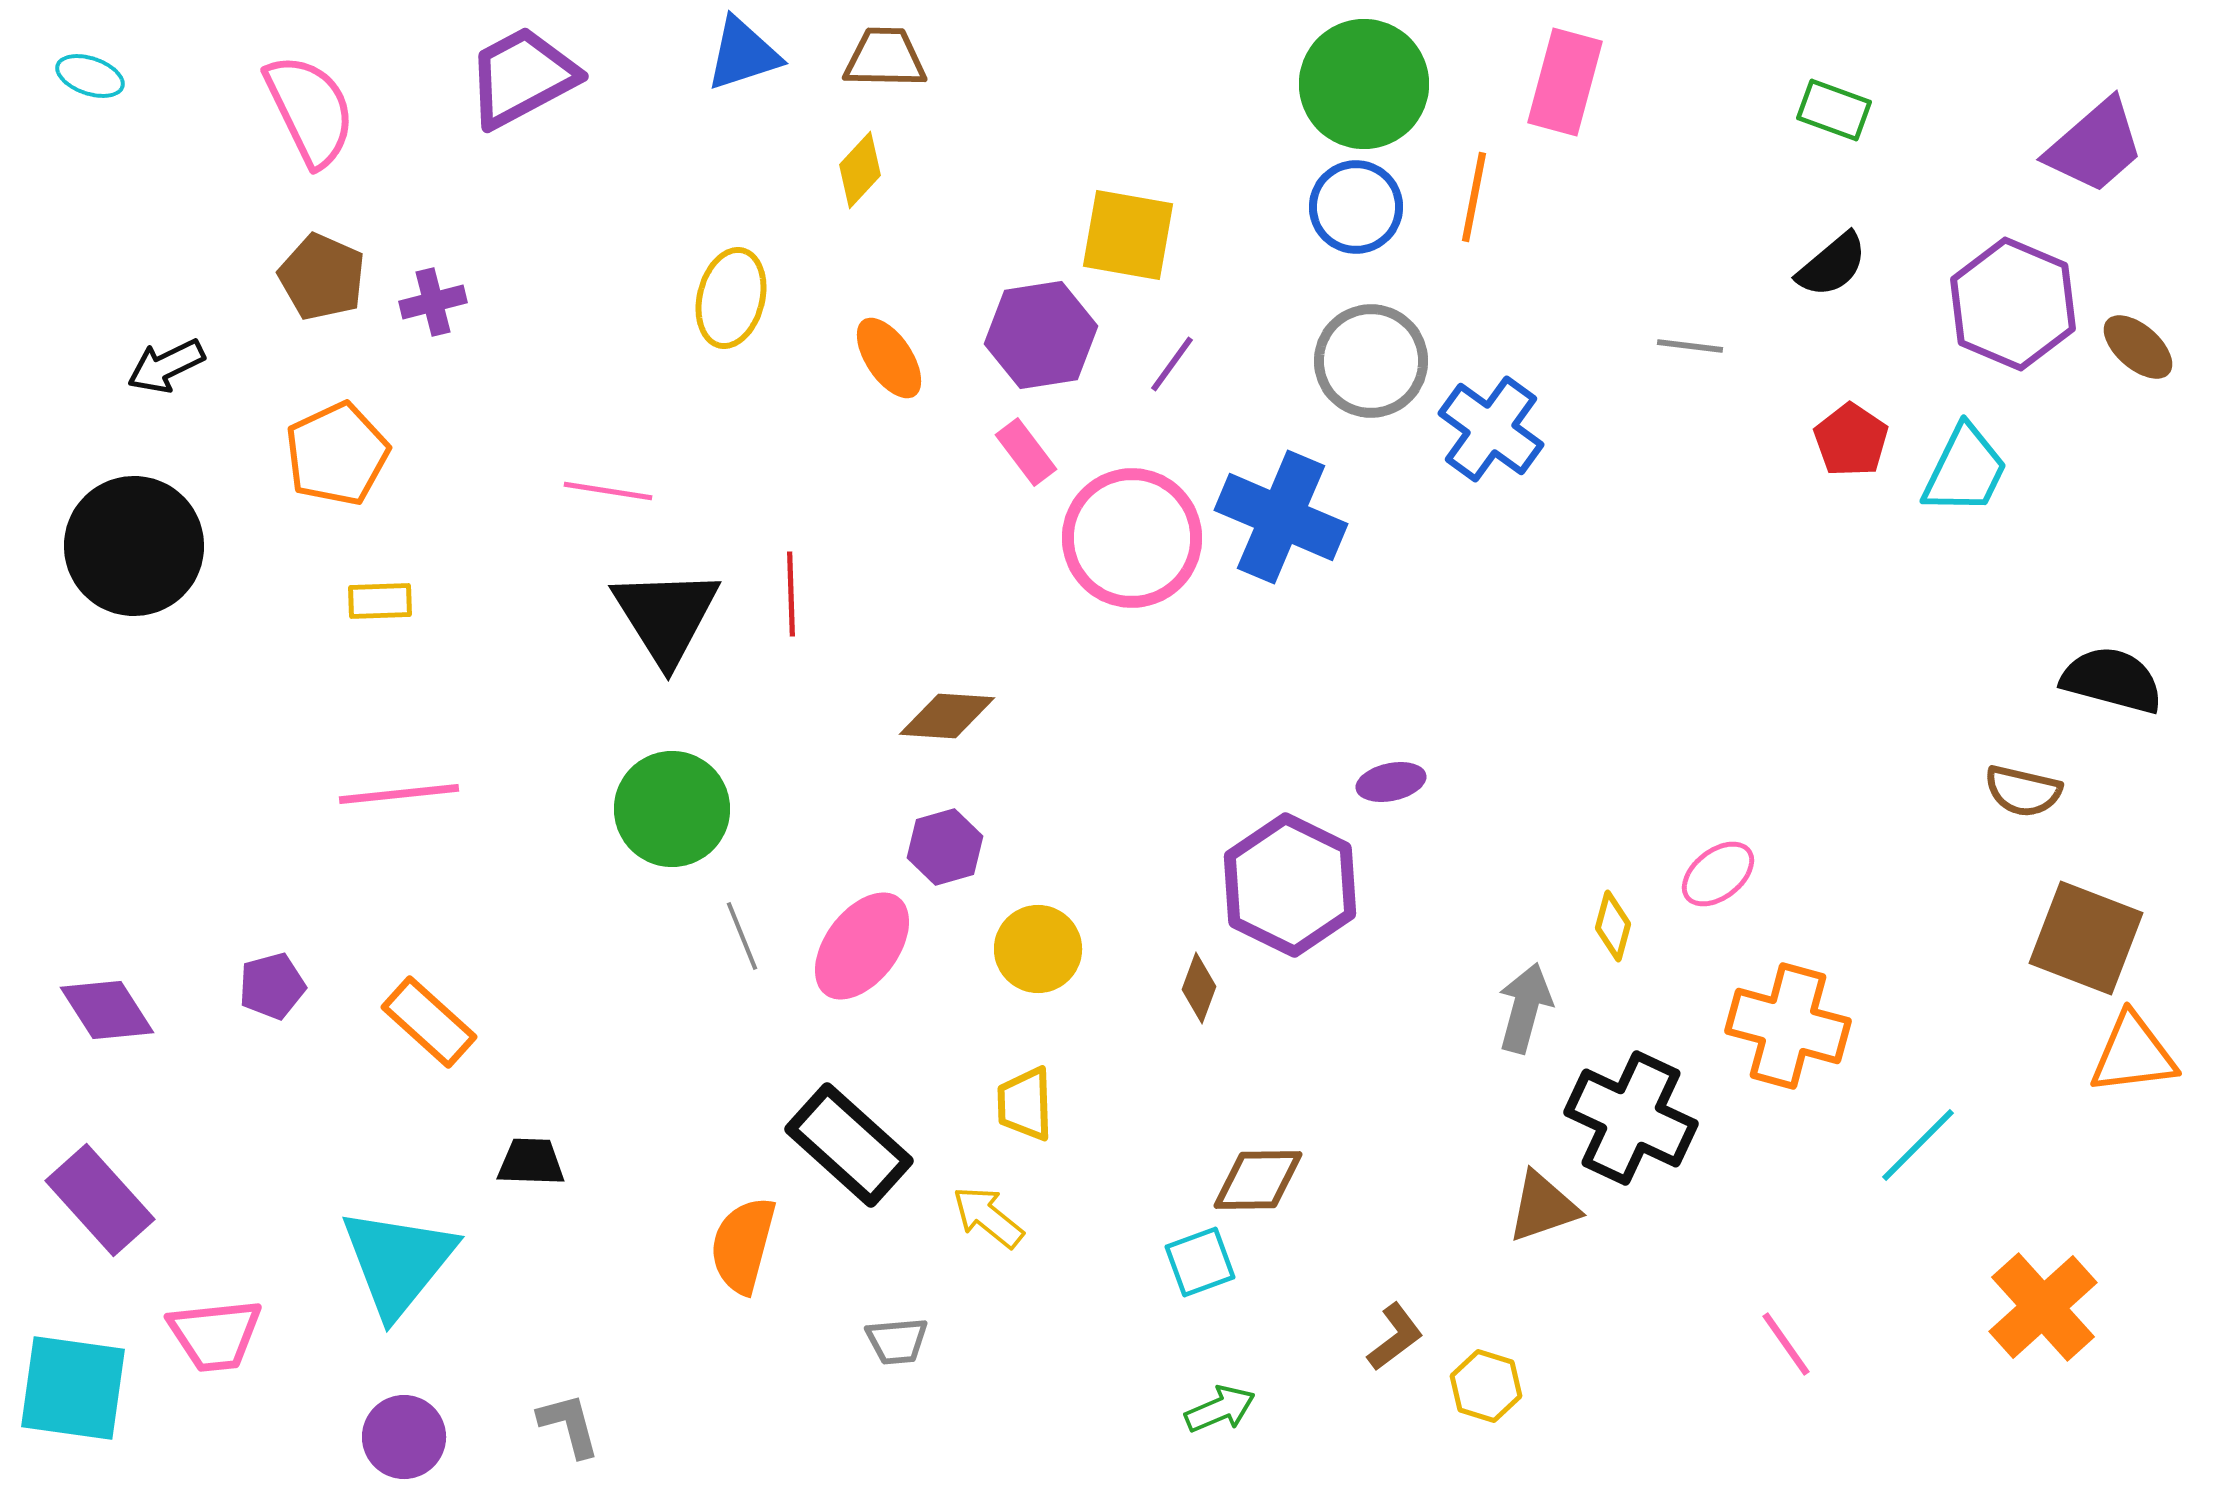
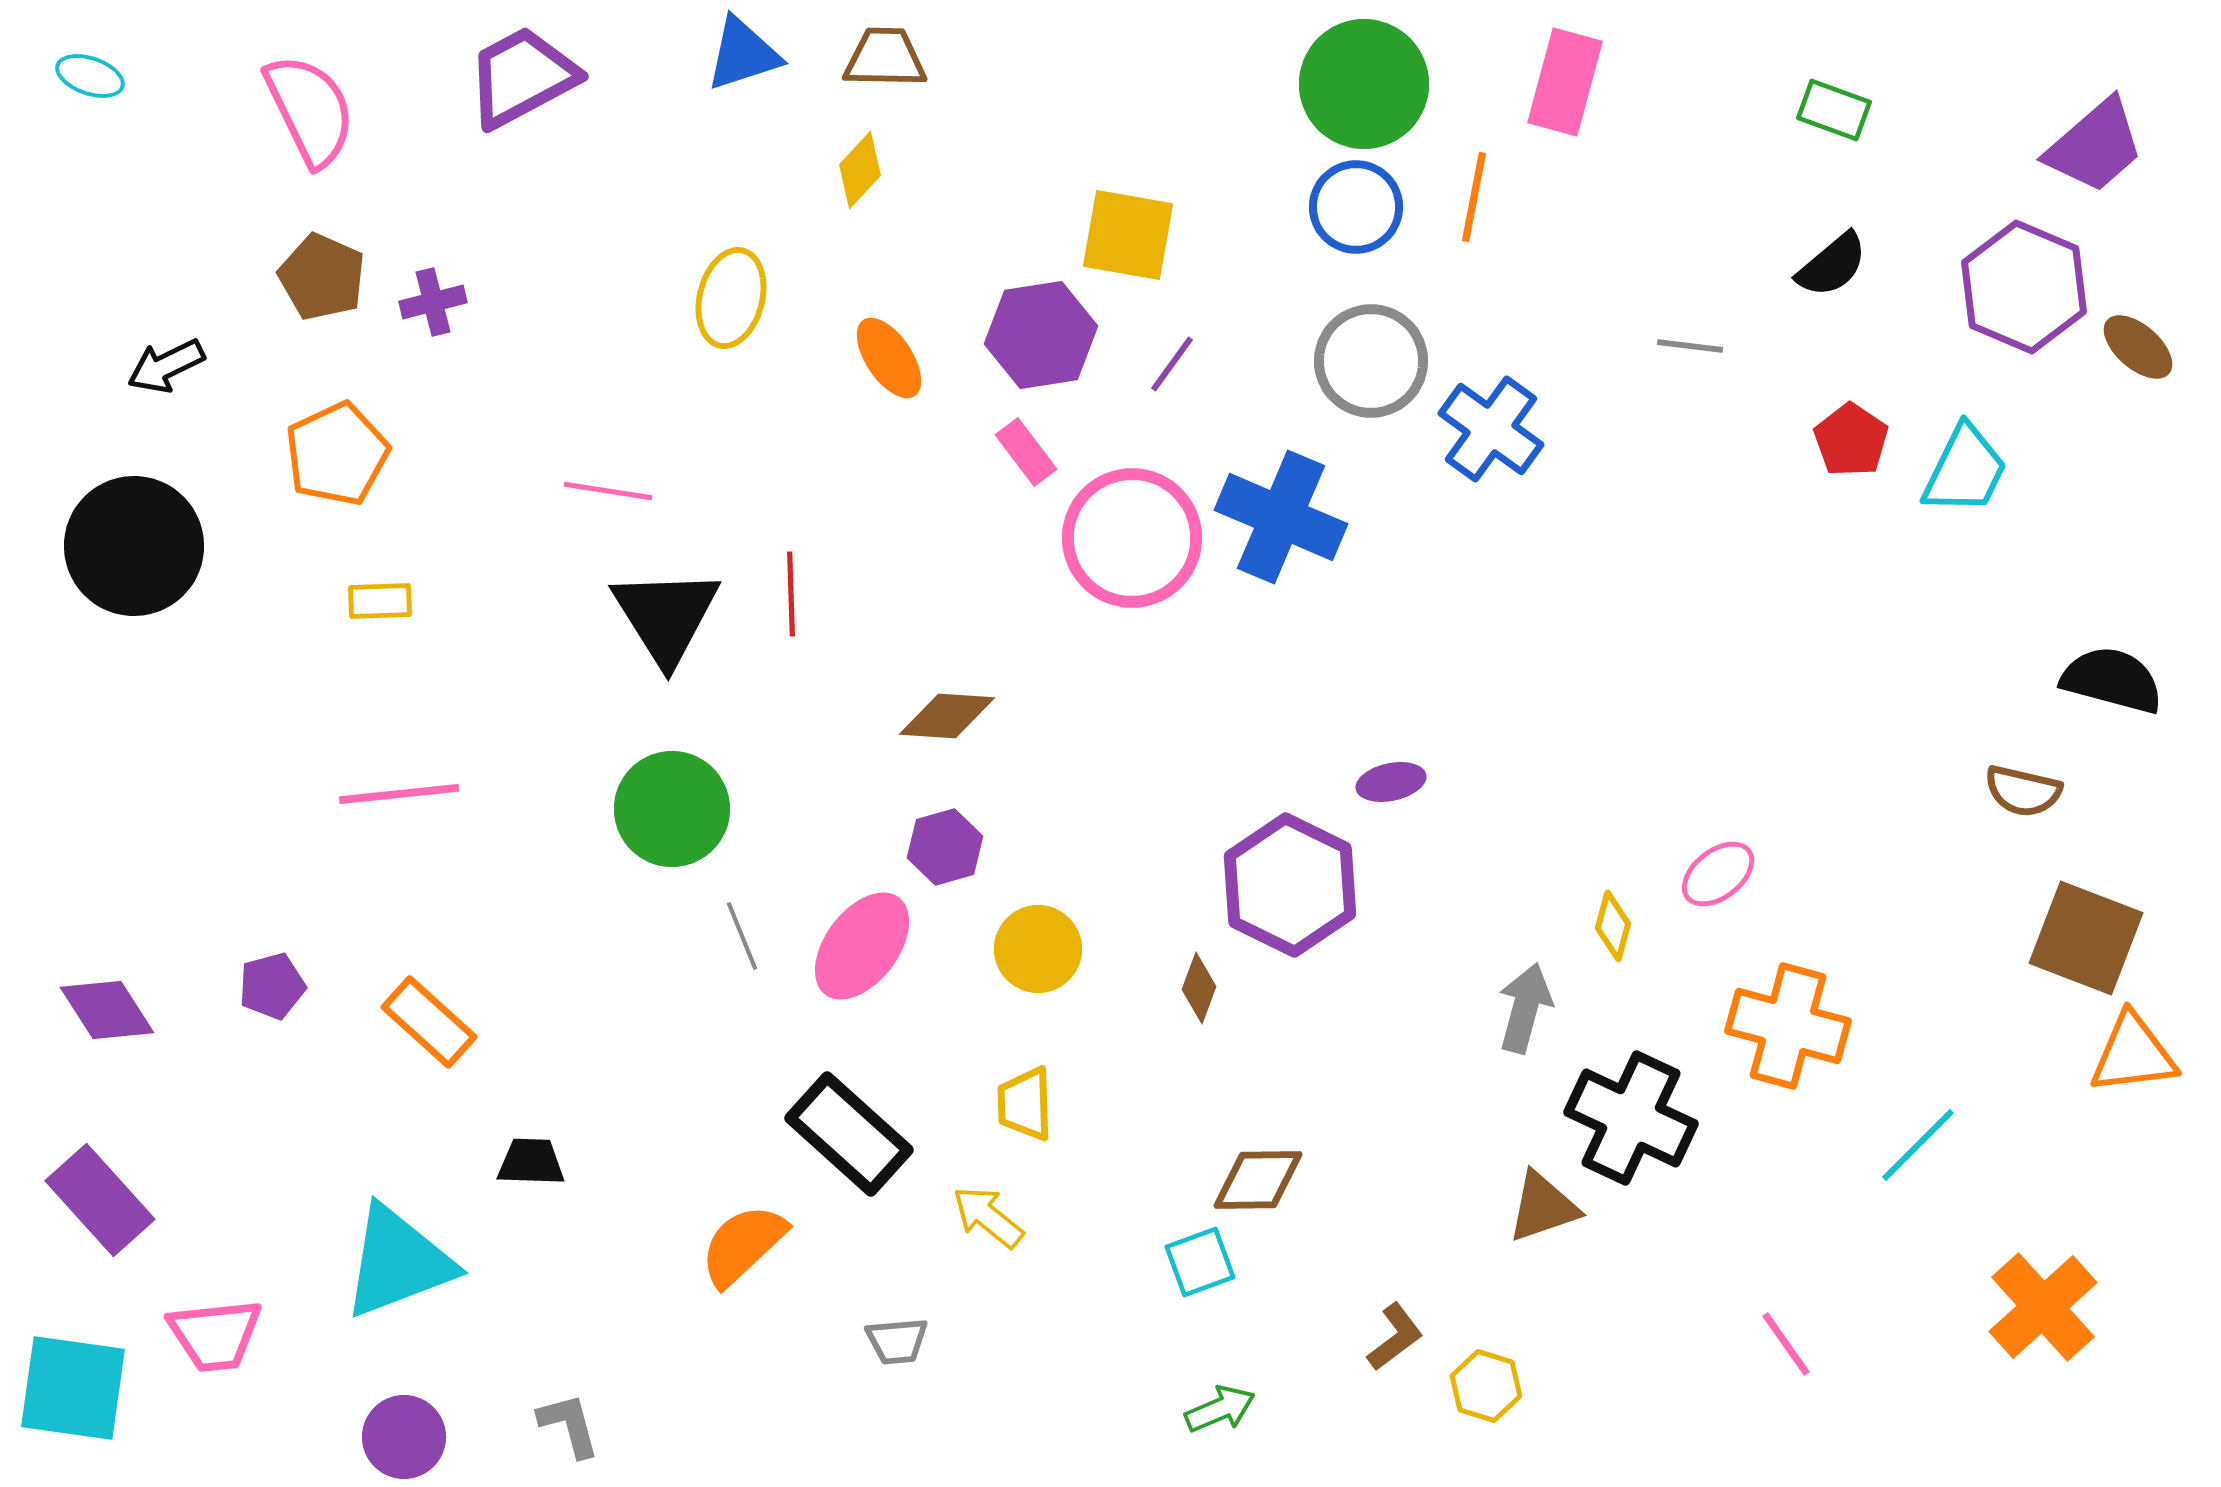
purple hexagon at (2013, 304): moved 11 px right, 17 px up
black rectangle at (849, 1145): moved 11 px up
orange semicircle at (743, 1245): rotated 32 degrees clockwise
cyan triangle at (398, 1262): rotated 30 degrees clockwise
